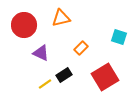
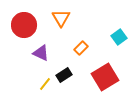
orange triangle: rotated 48 degrees counterclockwise
cyan square: rotated 35 degrees clockwise
yellow line: rotated 16 degrees counterclockwise
